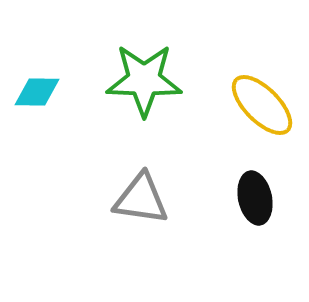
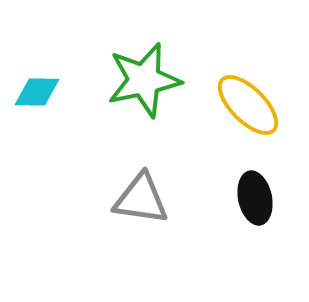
green star: rotated 14 degrees counterclockwise
yellow ellipse: moved 14 px left
